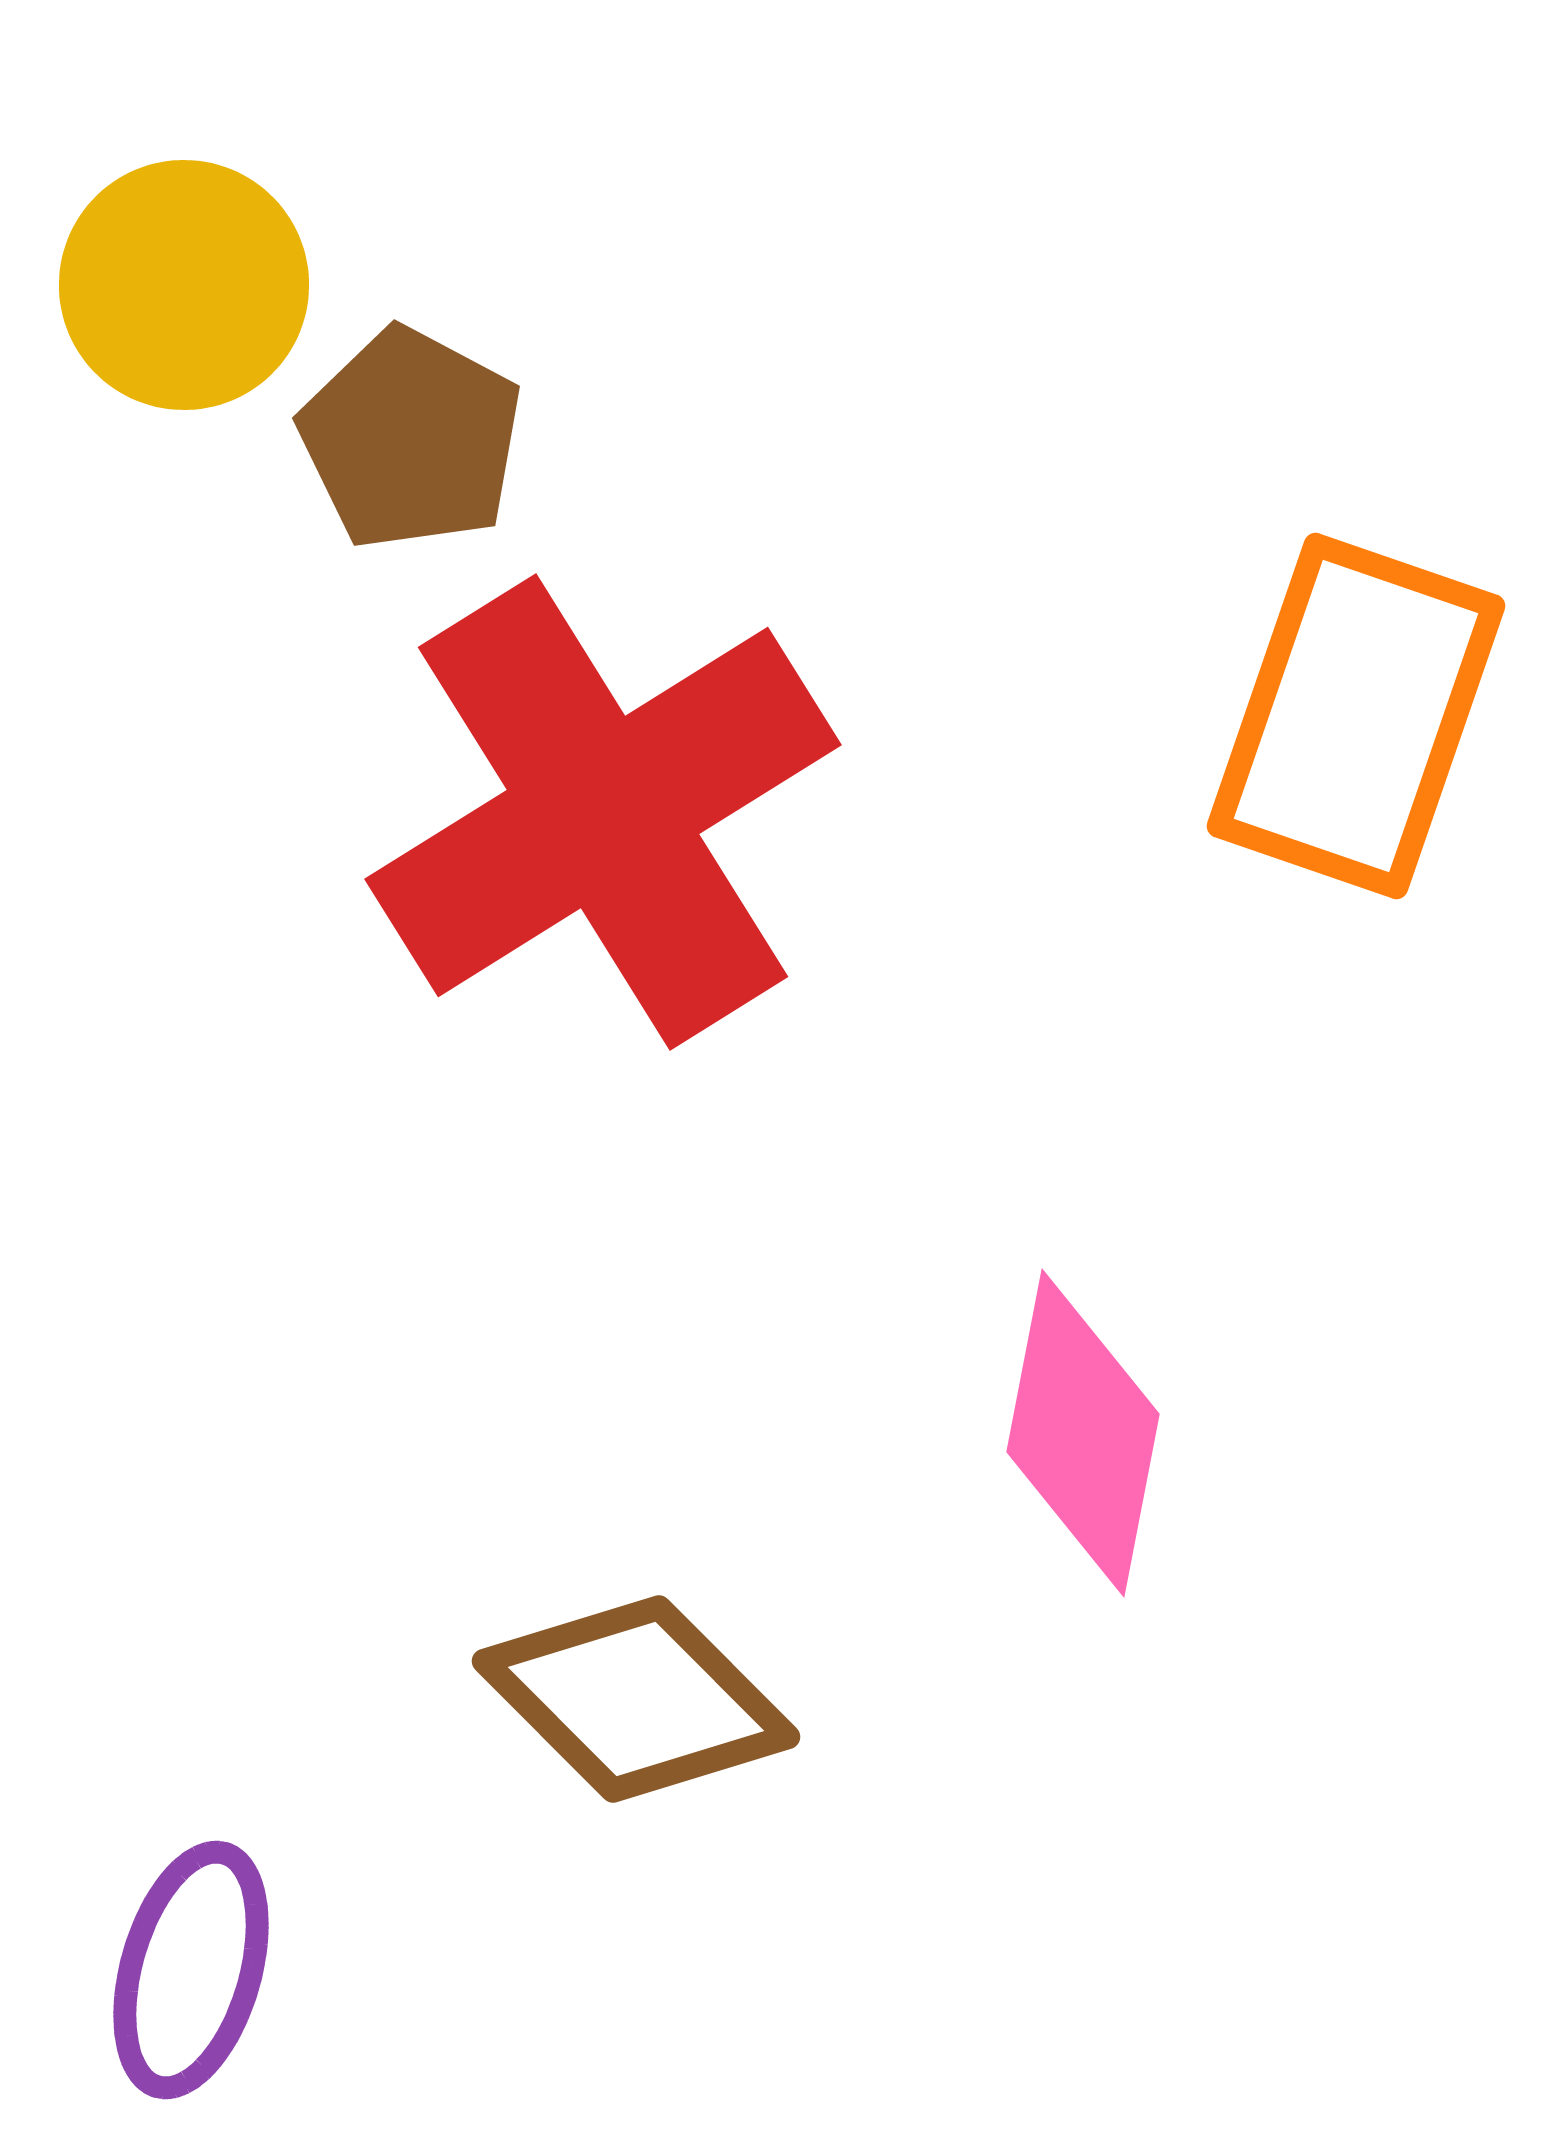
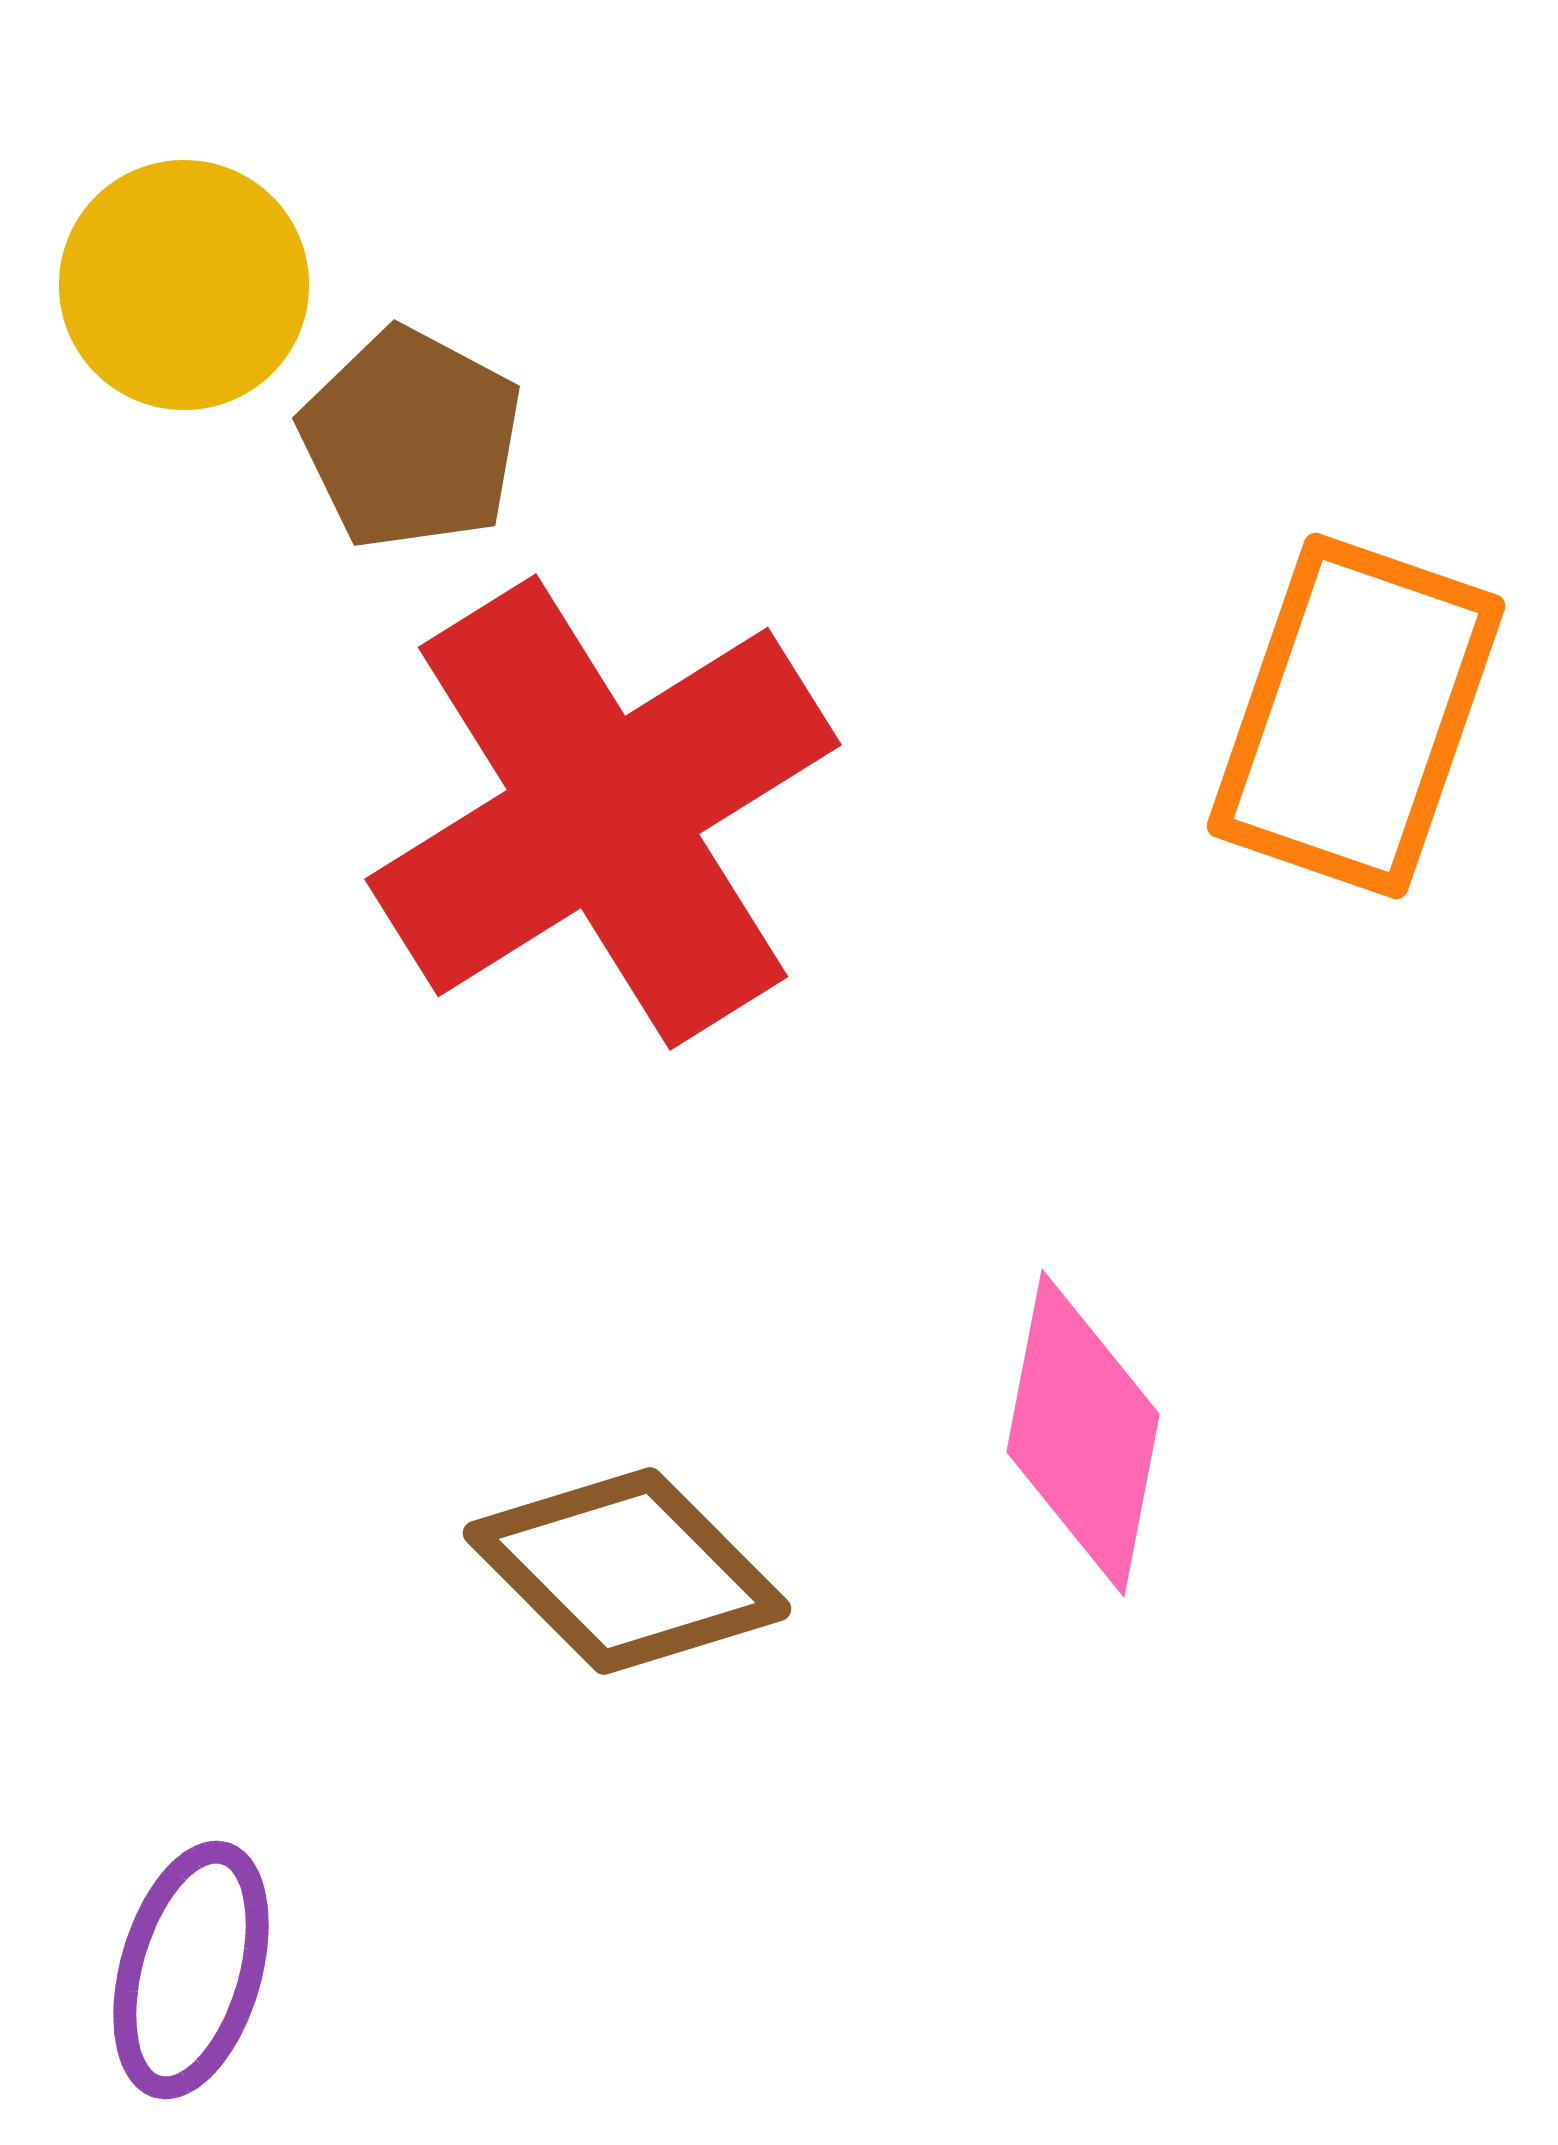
brown diamond: moved 9 px left, 128 px up
